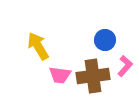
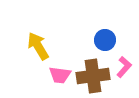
pink L-shape: moved 1 px left, 1 px down
